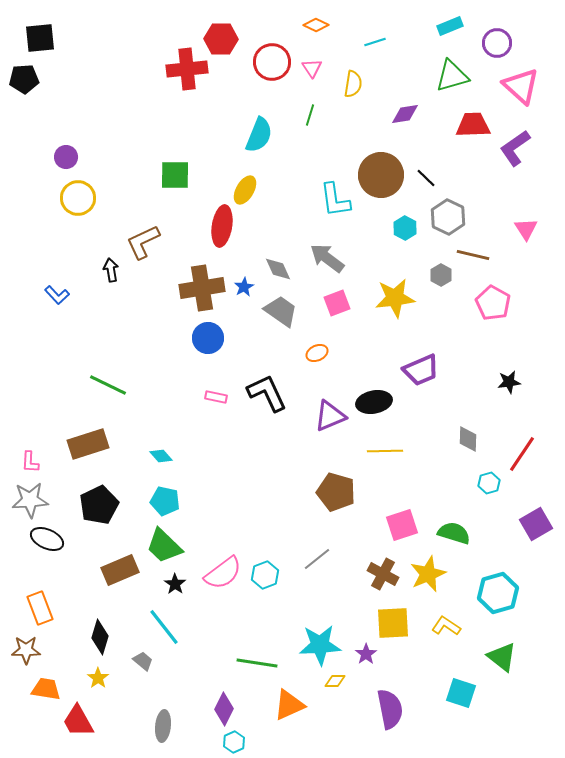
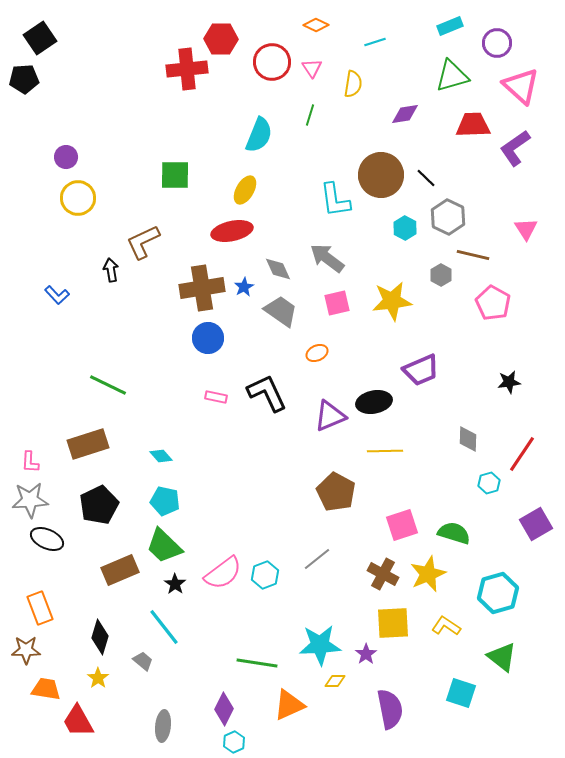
black square at (40, 38): rotated 28 degrees counterclockwise
red ellipse at (222, 226): moved 10 px right, 5 px down; rotated 69 degrees clockwise
yellow star at (395, 298): moved 3 px left, 3 px down
pink square at (337, 303): rotated 8 degrees clockwise
brown pentagon at (336, 492): rotated 12 degrees clockwise
